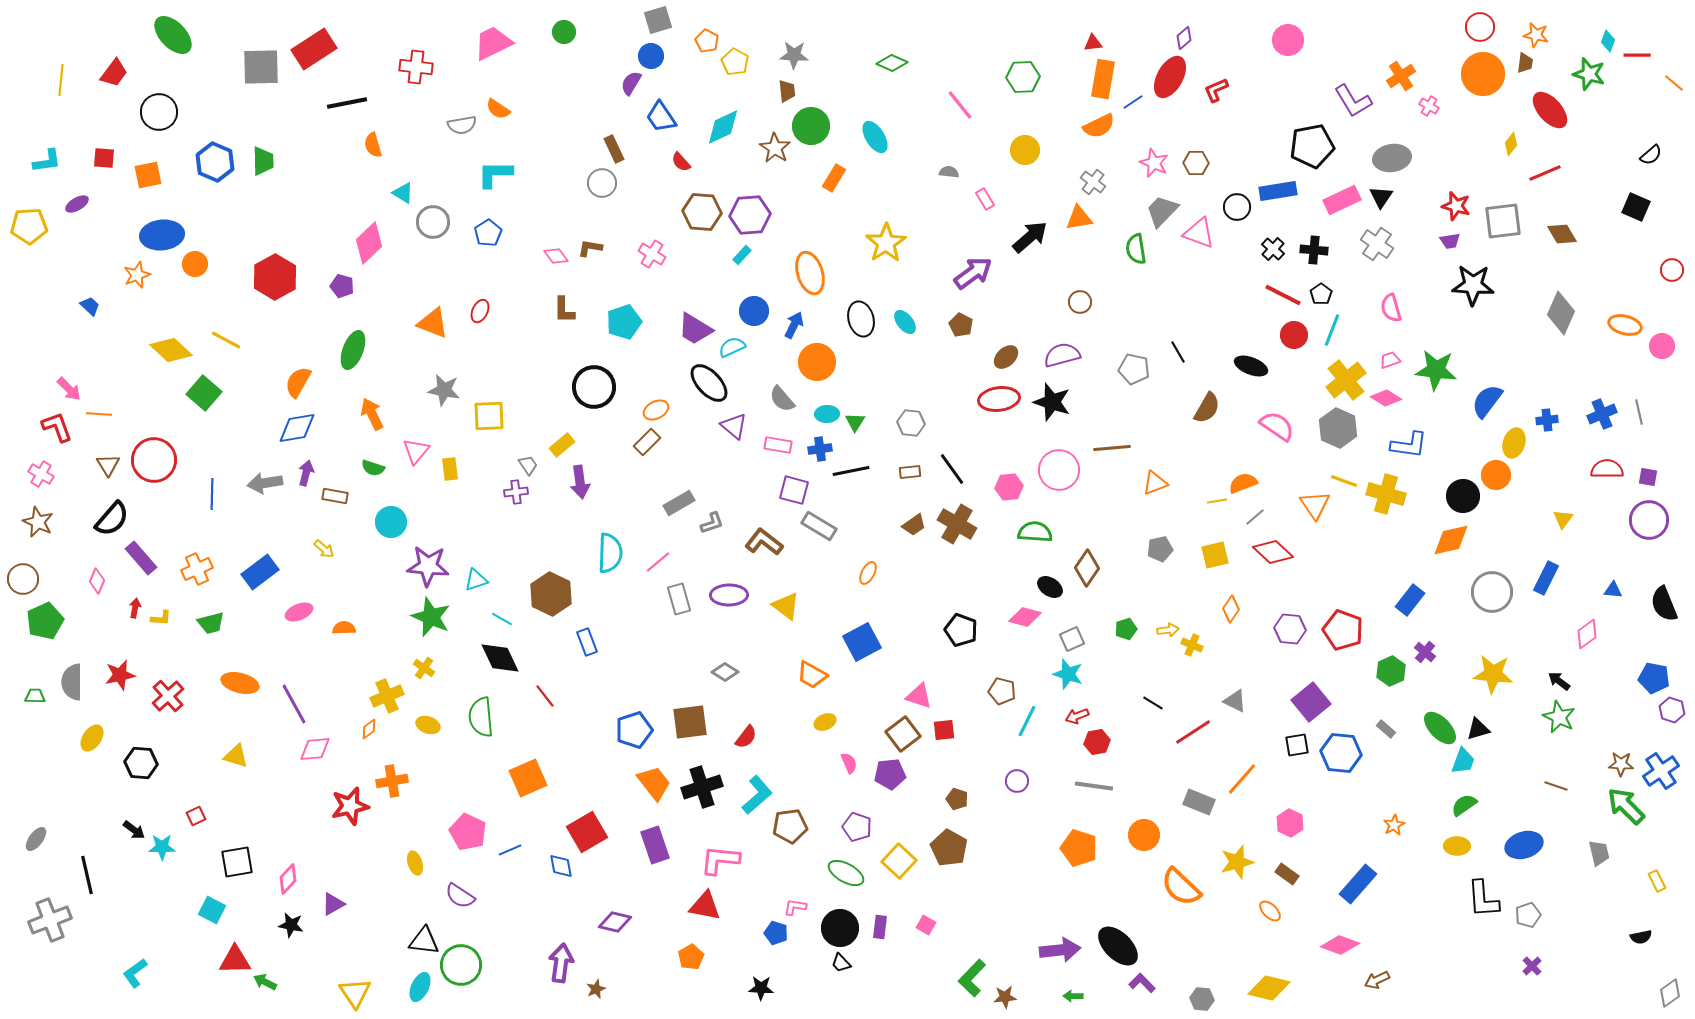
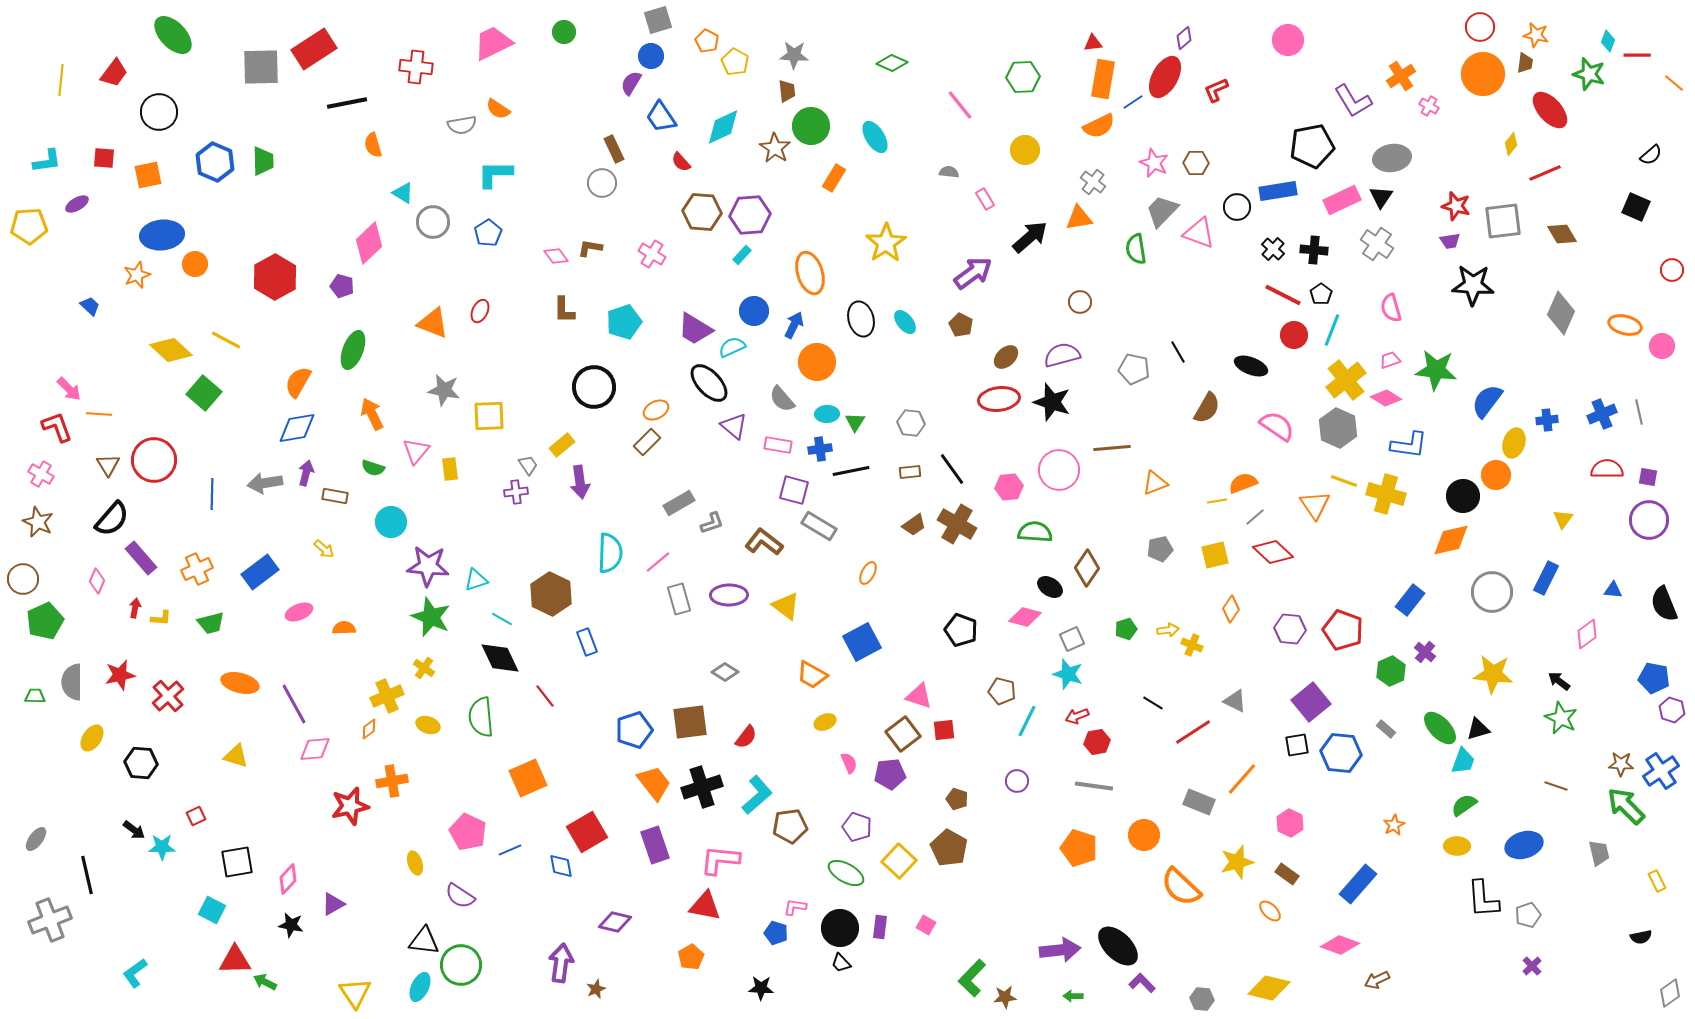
red ellipse at (1170, 77): moved 5 px left
green star at (1559, 717): moved 2 px right, 1 px down
